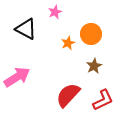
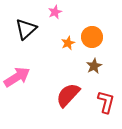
black triangle: rotated 50 degrees clockwise
orange circle: moved 1 px right, 3 px down
red L-shape: moved 3 px right, 2 px down; rotated 50 degrees counterclockwise
